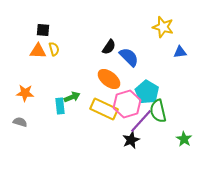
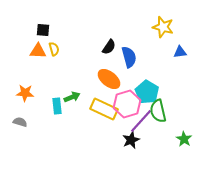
blue semicircle: rotated 30 degrees clockwise
cyan rectangle: moved 3 px left
